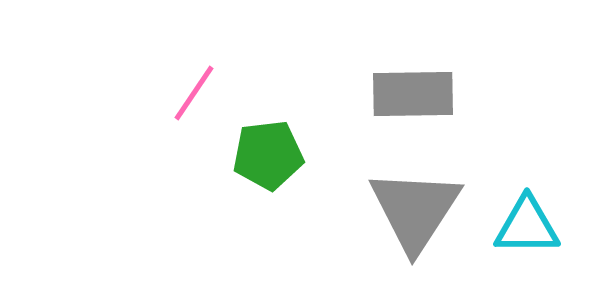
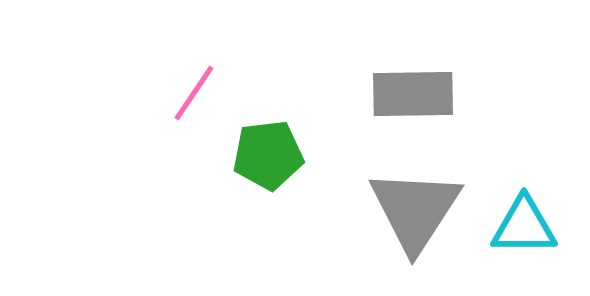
cyan triangle: moved 3 px left
